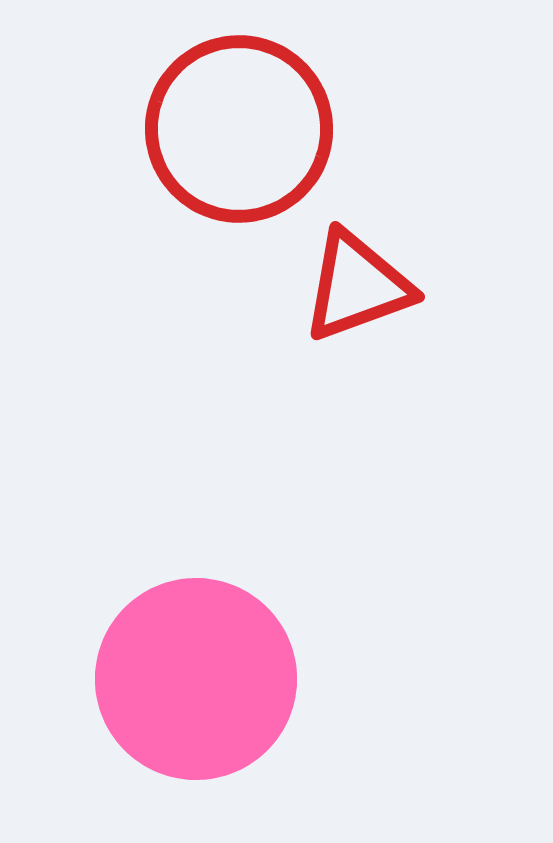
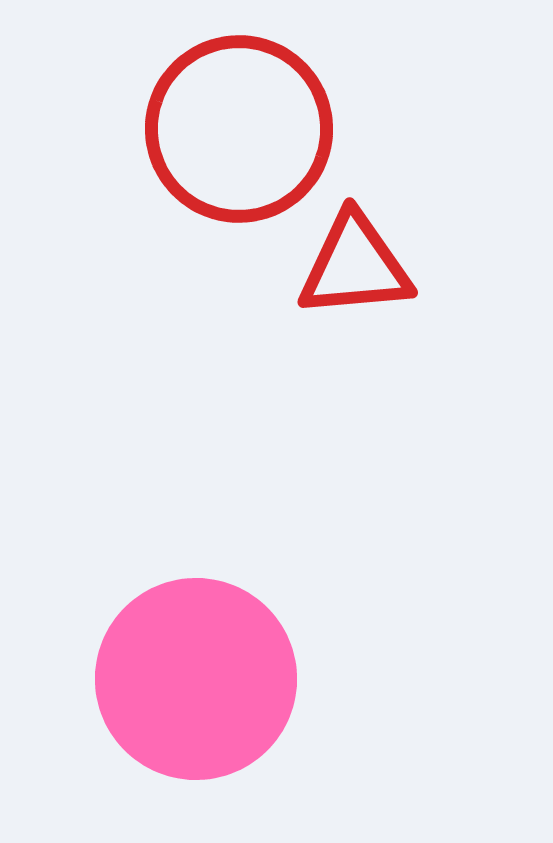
red triangle: moved 2 px left, 20 px up; rotated 15 degrees clockwise
